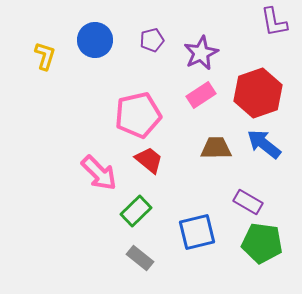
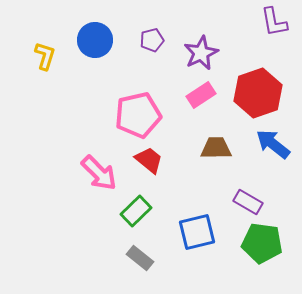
blue arrow: moved 9 px right
